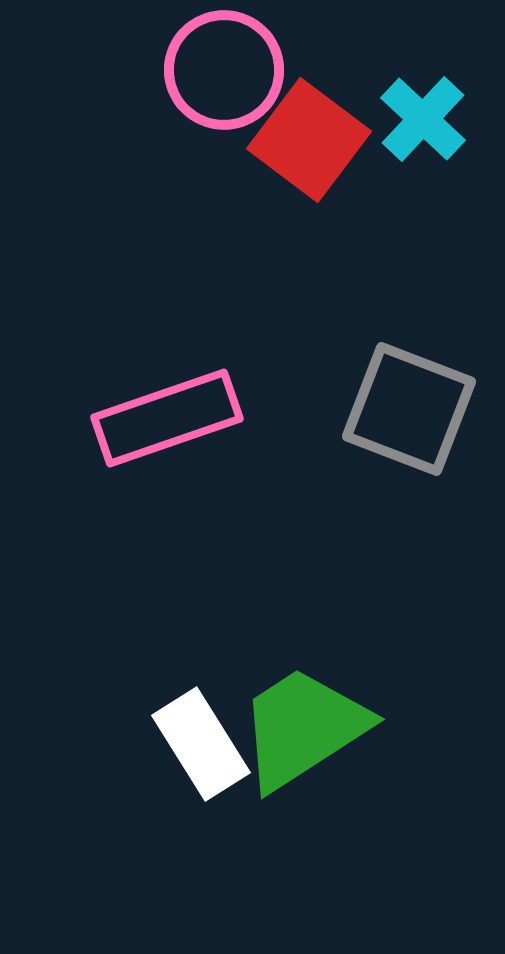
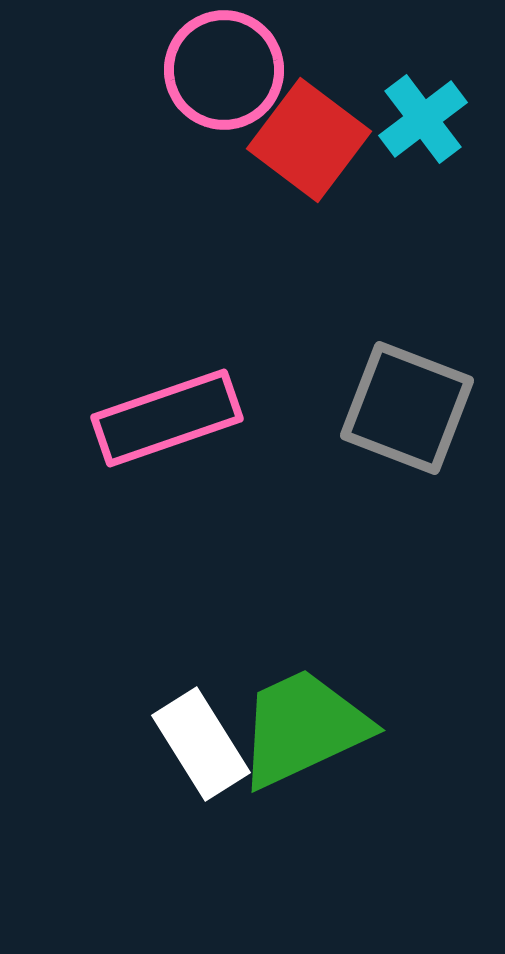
cyan cross: rotated 10 degrees clockwise
gray square: moved 2 px left, 1 px up
green trapezoid: rotated 8 degrees clockwise
